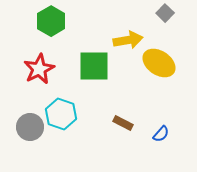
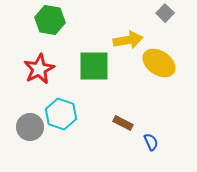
green hexagon: moved 1 px left, 1 px up; rotated 20 degrees counterclockwise
blue semicircle: moved 10 px left, 8 px down; rotated 66 degrees counterclockwise
